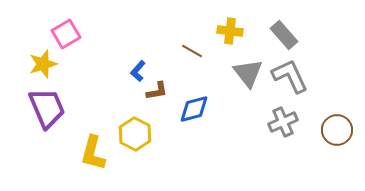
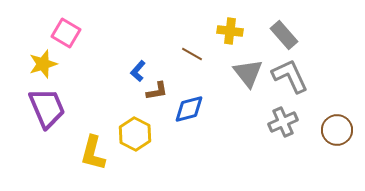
pink square: moved 1 px up; rotated 28 degrees counterclockwise
brown line: moved 3 px down
blue diamond: moved 5 px left
